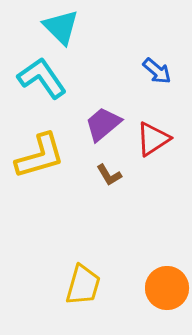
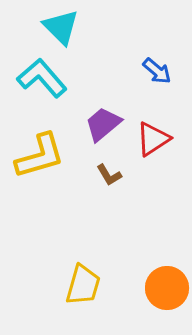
cyan L-shape: rotated 6 degrees counterclockwise
